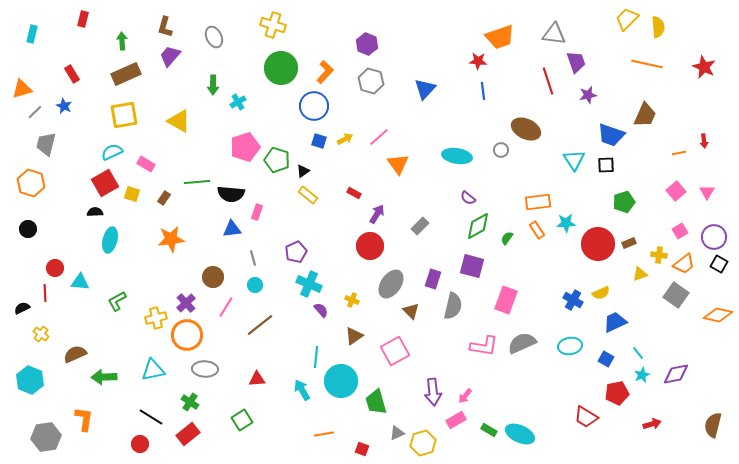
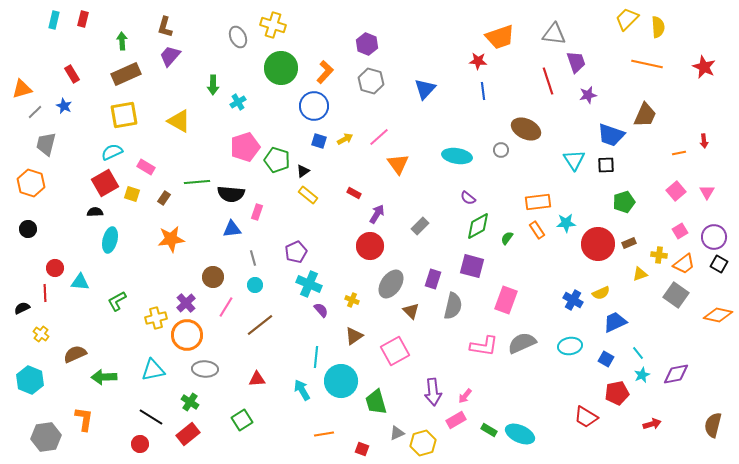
cyan rectangle at (32, 34): moved 22 px right, 14 px up
gray ellipse at (214, 37): moved 24 px right
pink rectangle at (146, 164): moved 3 px down
